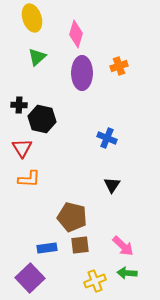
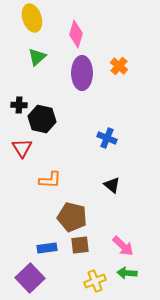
orange cross: rotated 30 degrees counterclockwise
orange L-shape: moved 21 px right, 1 px down
black triangle: rotated 24 degrees counterclockwise
